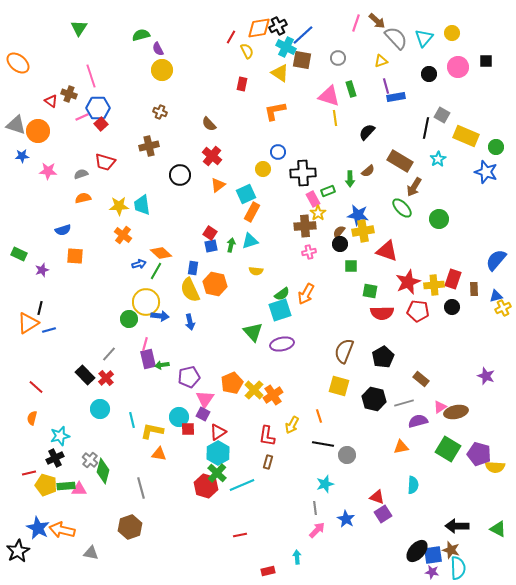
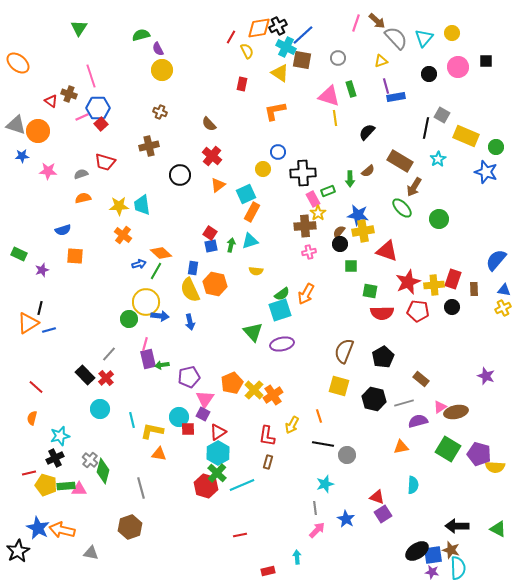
blue triangle at (496, 296): moved 8 px right, 6 px up; rotated 24 degrees clockwise
black ellipse at (417, 551): rotated 15 degrees clockwise
